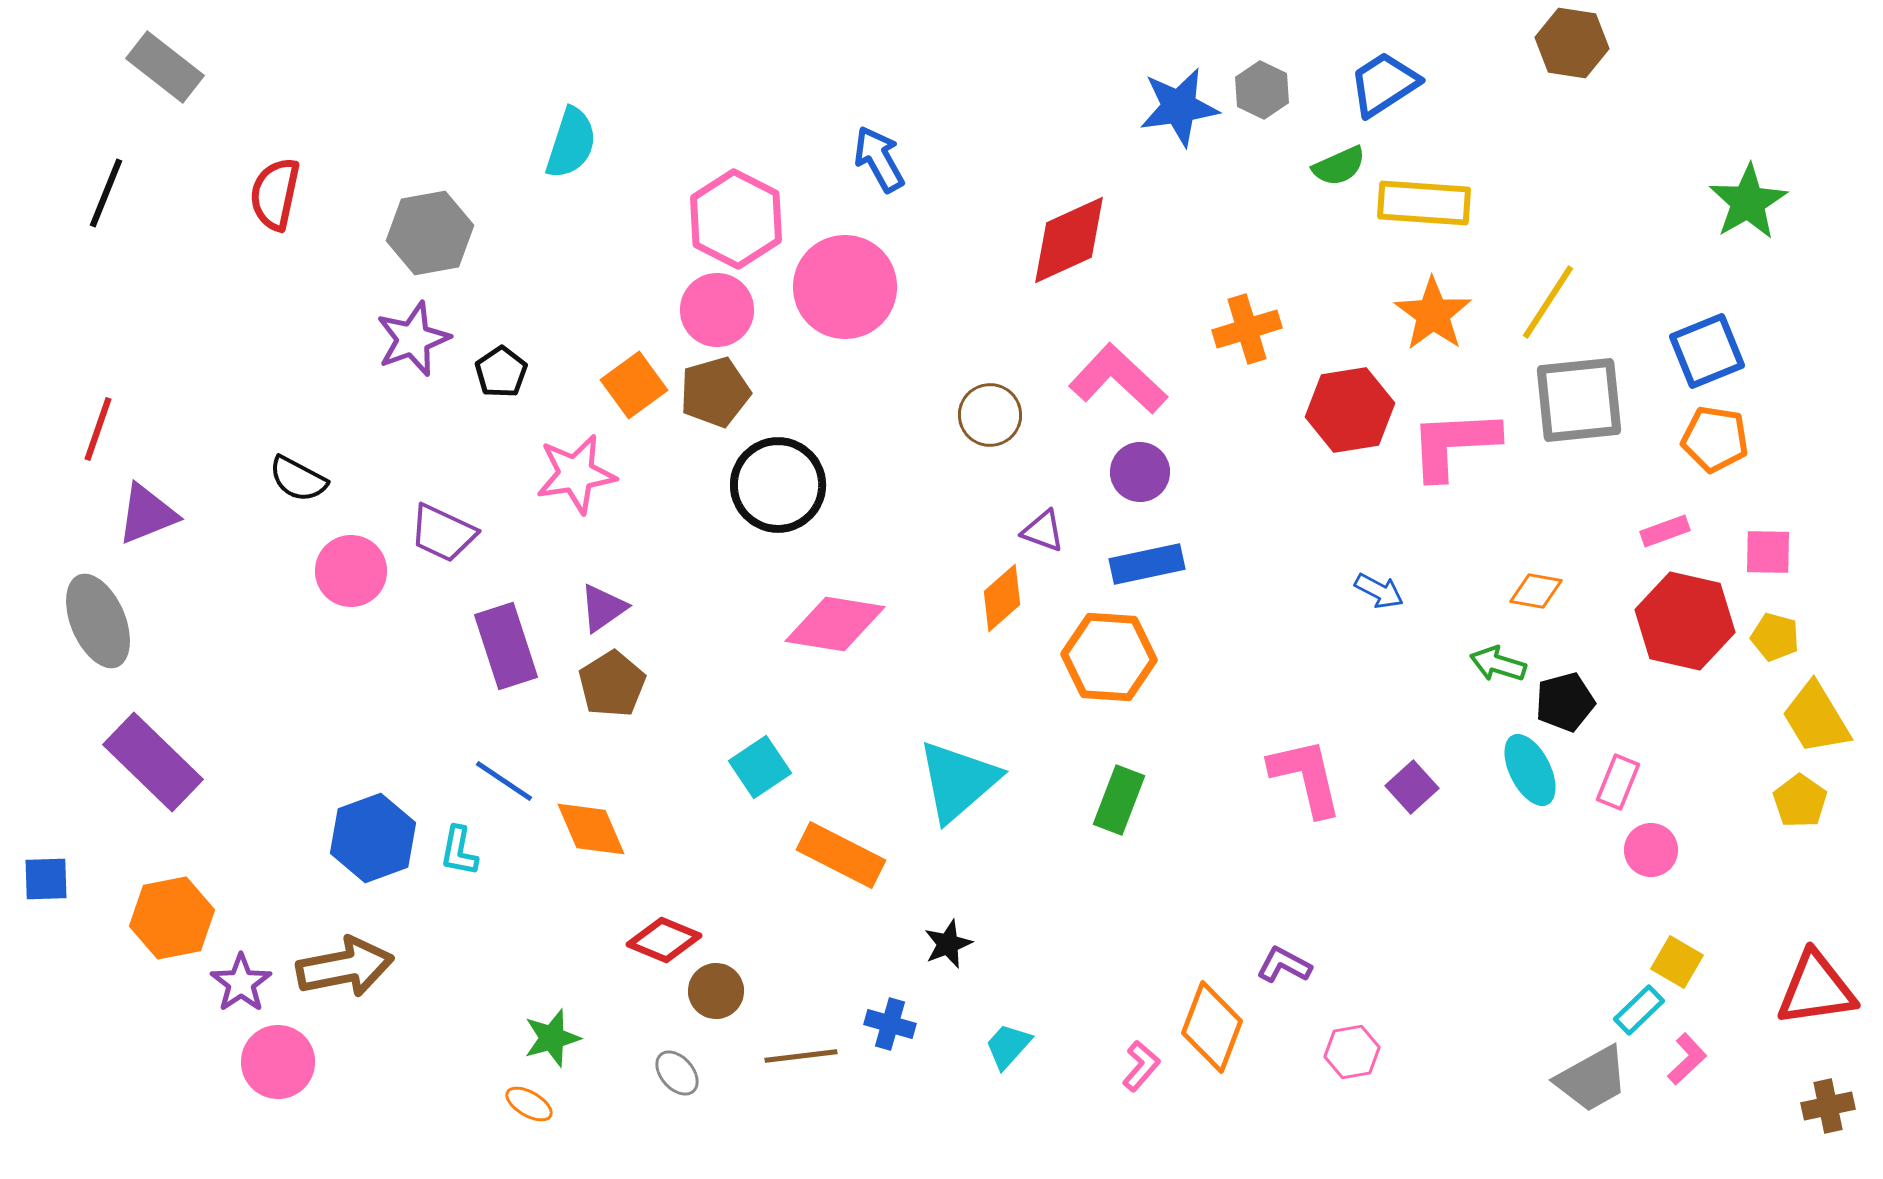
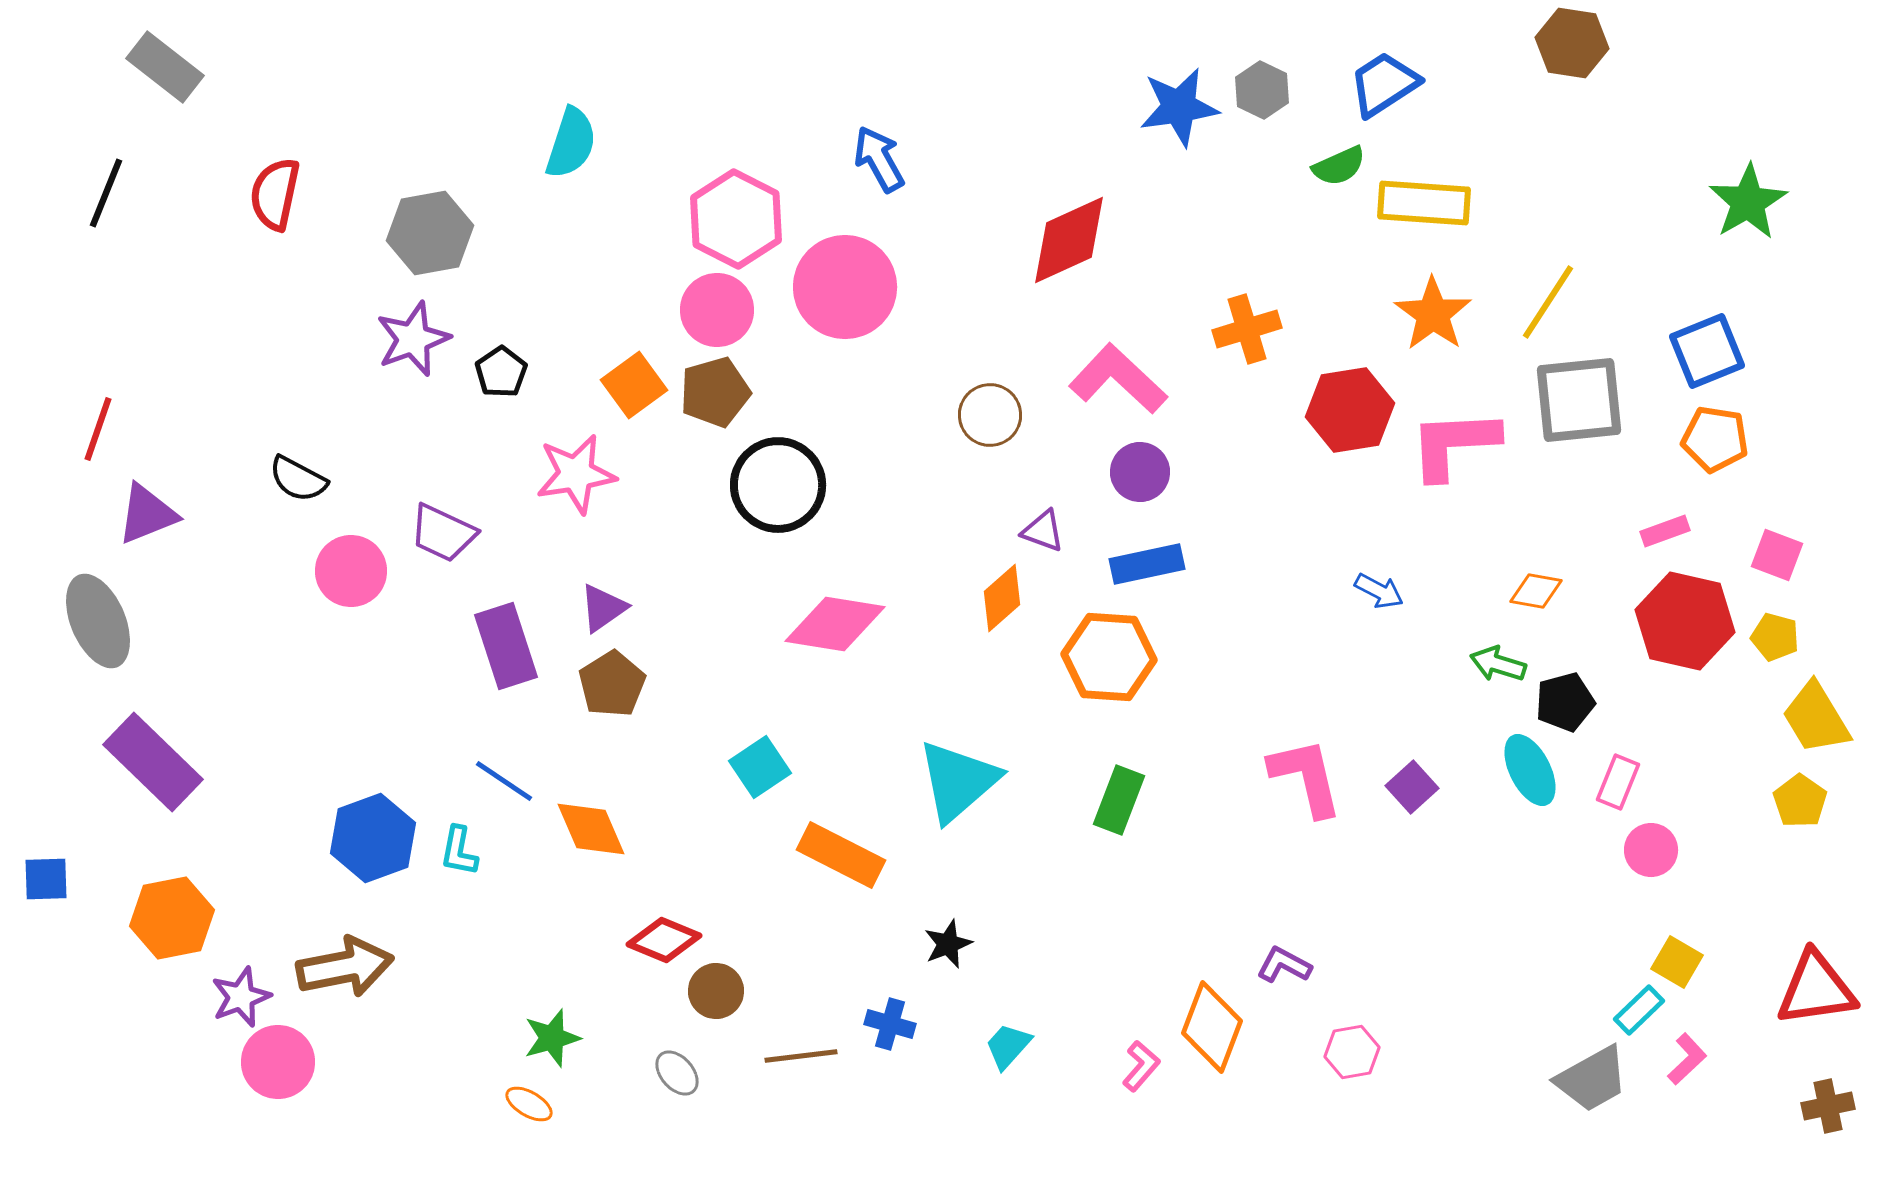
pink square at (1768, 552): moved 9 px right, 3 px down; rotated 20 degrees clockwise
purple star at (241, 983): moved 14 px down; rotated 14 degrees clockwise
